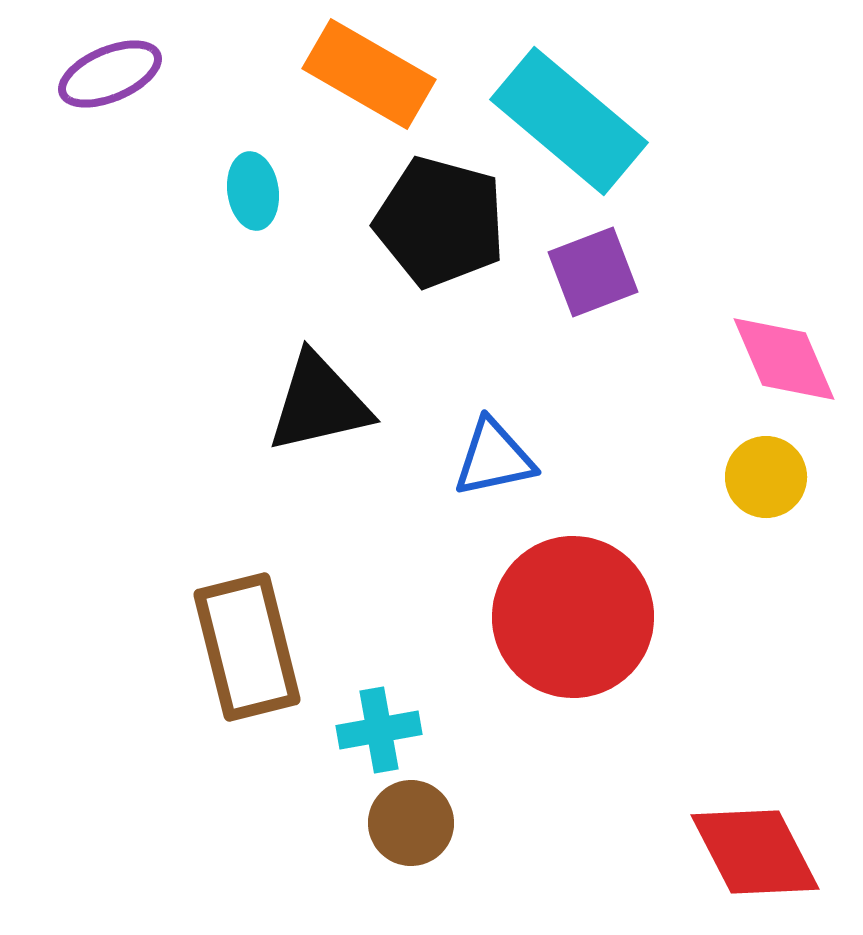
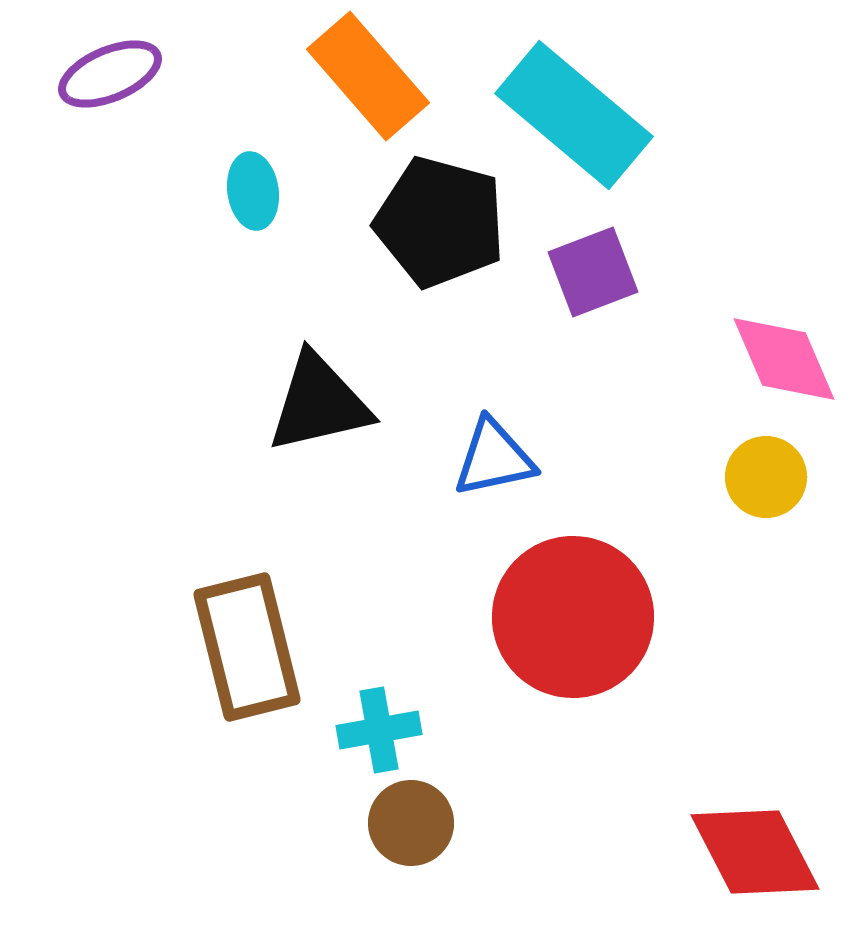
orange rectangle: moved 1 px left, 2 px down; rotated 19 degrees clockwise
cyan rectangle: moved 5 px right, 6 px up
